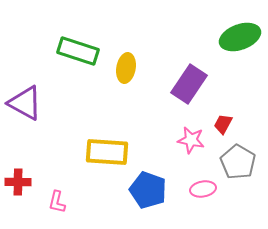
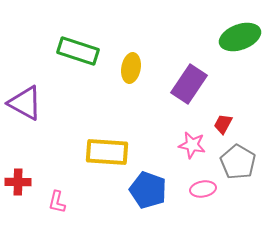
yellow ellipse: moved 5 px right
pink star: moved 1 px right, 5 px down
